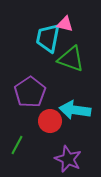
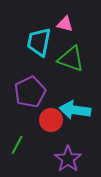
cyan trapezoid: moved 9 px left, 4 px down
purple pentagon: rotated 8 degrees clockwise
red circle: moved 1 px right, 1 px up
purple star: rotated 12 degrees clockwise
